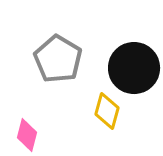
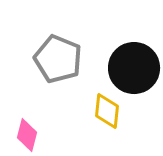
gray pentagon: rotated 9 degrees counterclockwise
yellow diamond: rotated 9 degrees counterclockwise
